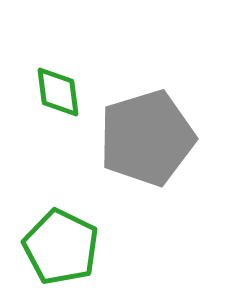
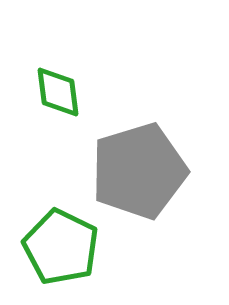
gray pentagon: moved 8 px left, 33 px down
